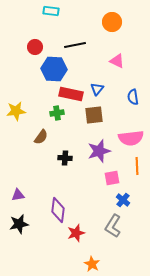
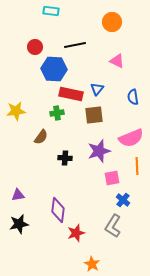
pink semicircle: rotated 15 degrees counterclockwise
